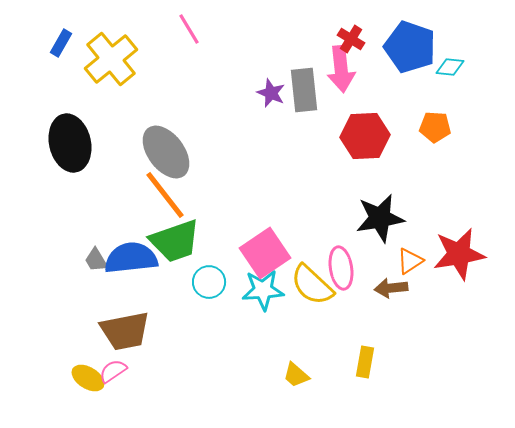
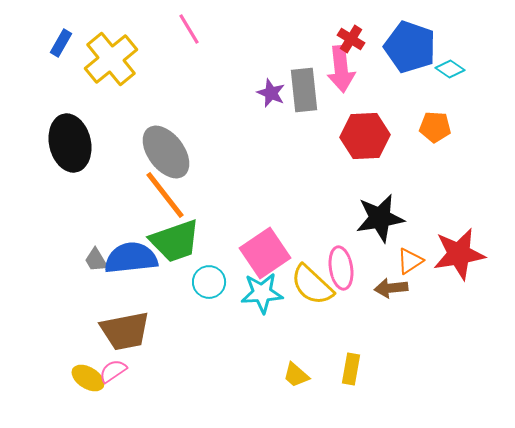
cyan diamond: moved 2 px down; rotated 28 degrees clockwise
cyan star: moved 1 px left, 3 px down
yellow rectangle: moved 14 px left, 7 px down
